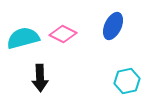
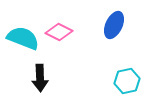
blue ellipse: moved 1 px right, 1 px up
pink diamond: moved 4 px left, 2 px up
cyan semicircle: rotated 36 degrees clockwise
